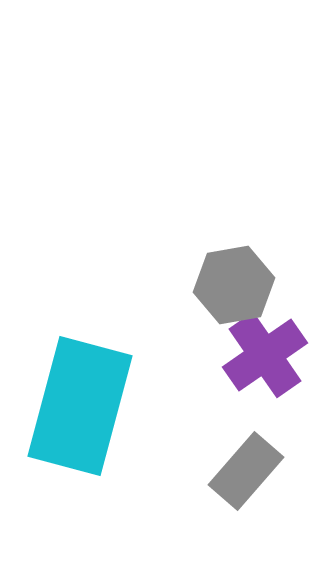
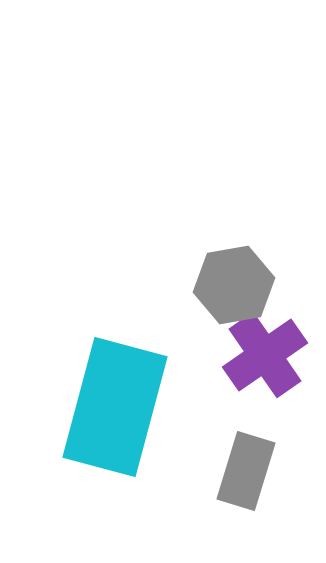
cyan rectangle: moved 35 px right, 1 px down
gray rectangle: rotated 24 degrees counterclockwise
